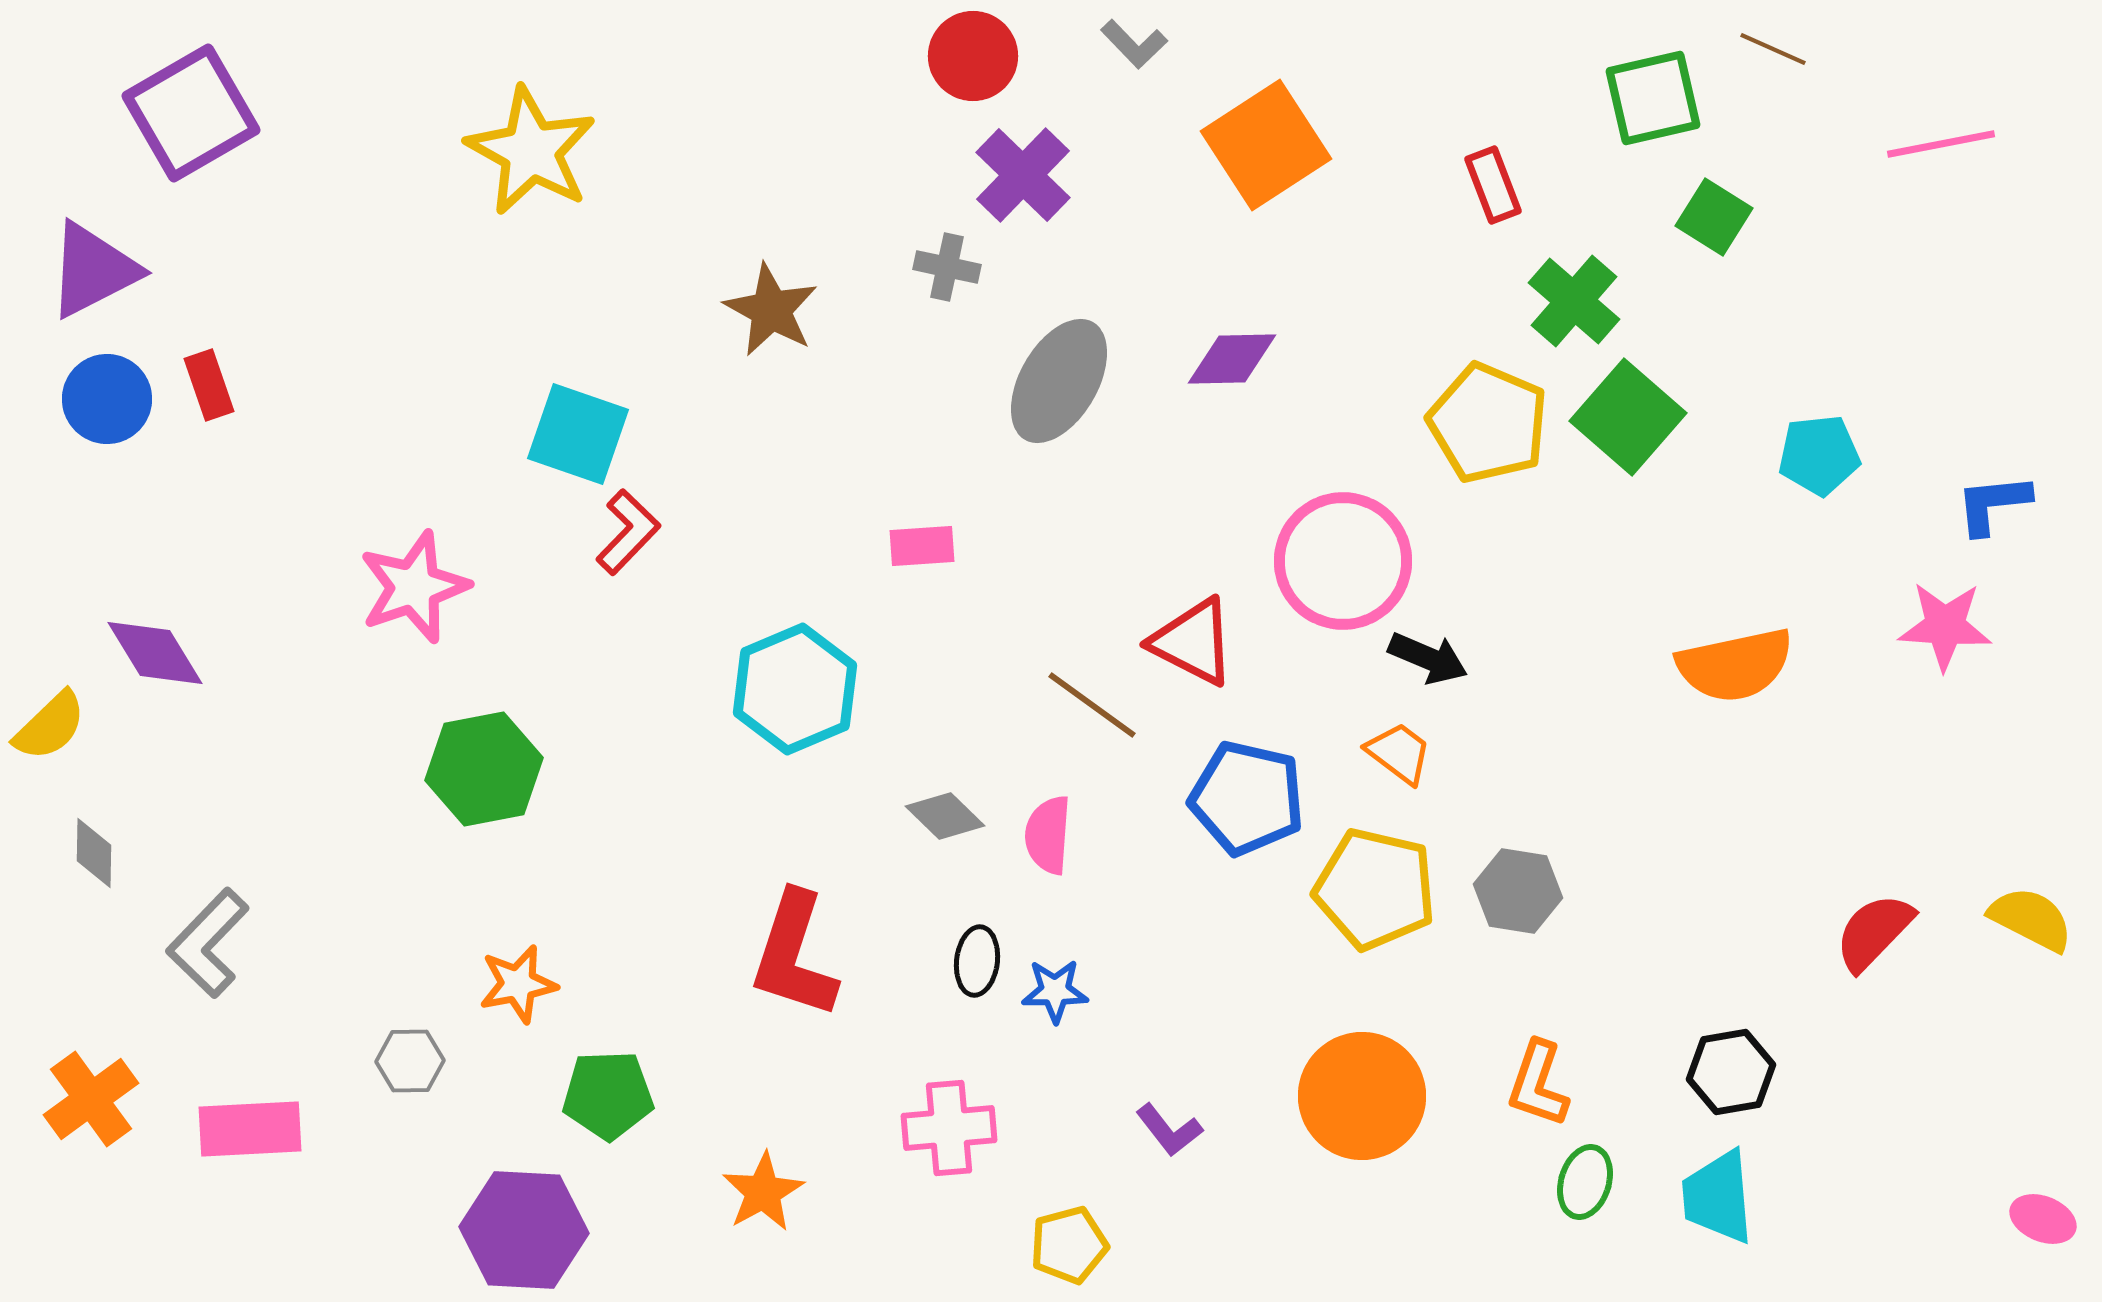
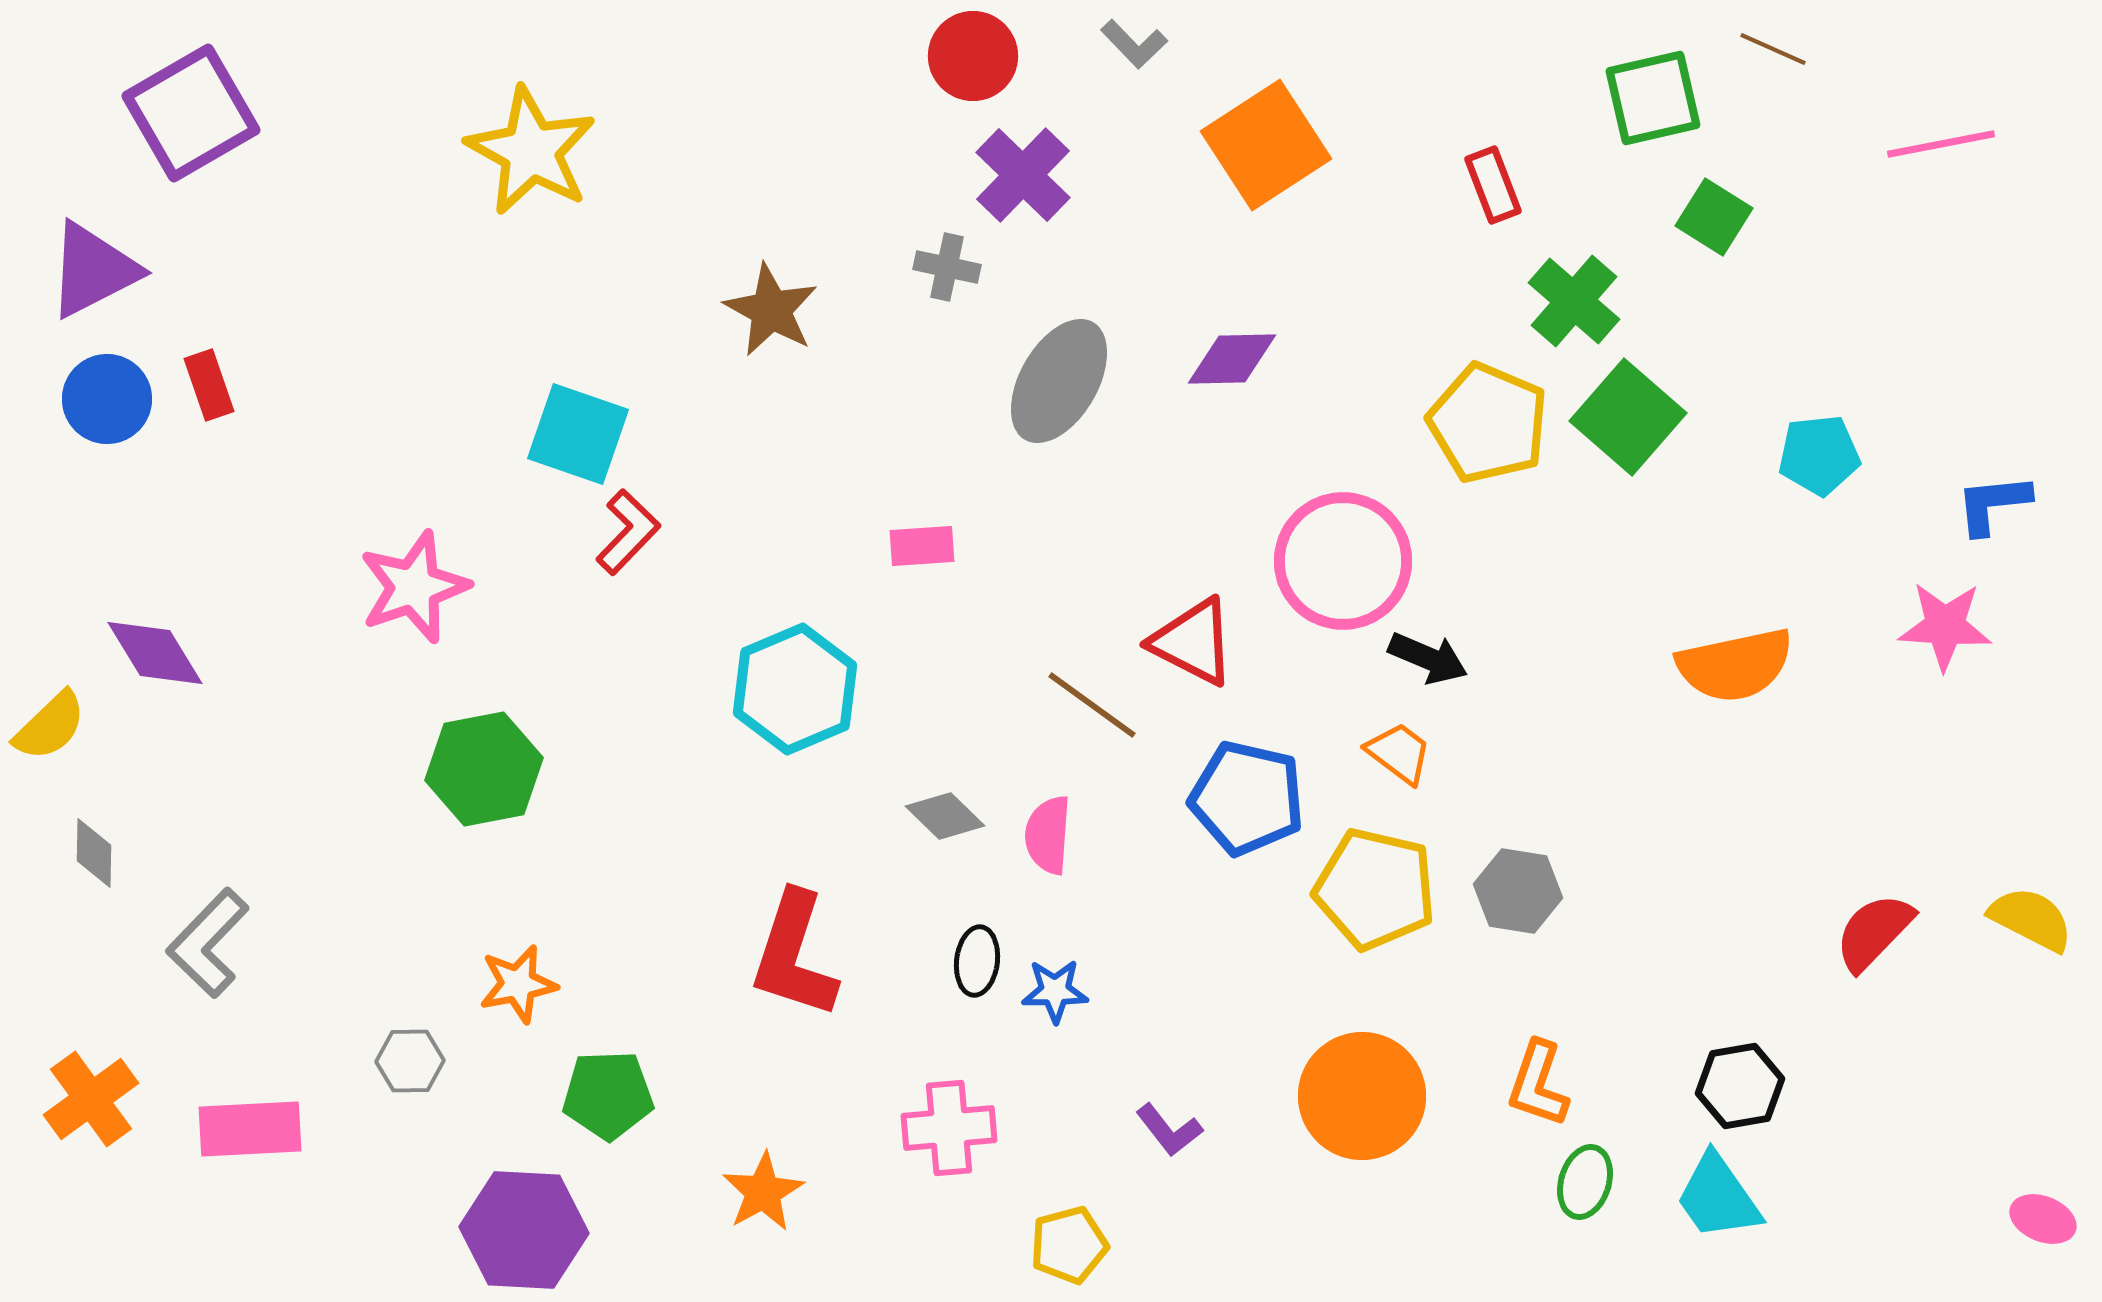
black hexagon at (1731, 1072): moved 9 px right, 14 px down
cyan trapezoid at (1718, 1197): rotated 30 degrees counterclockwise
